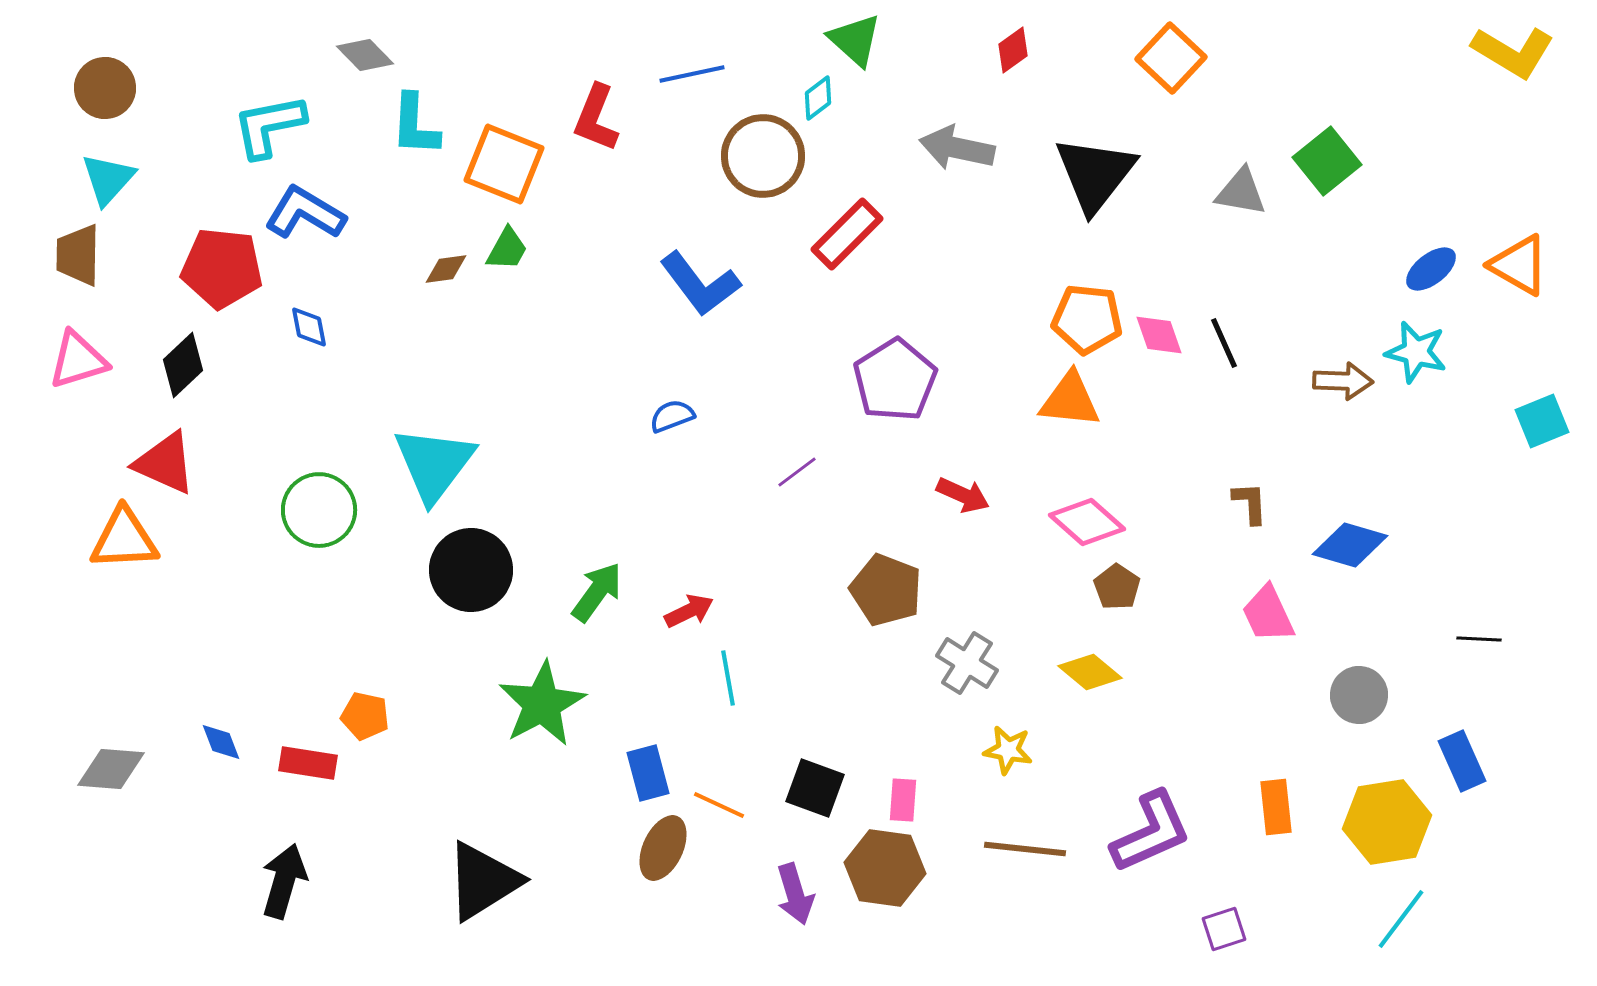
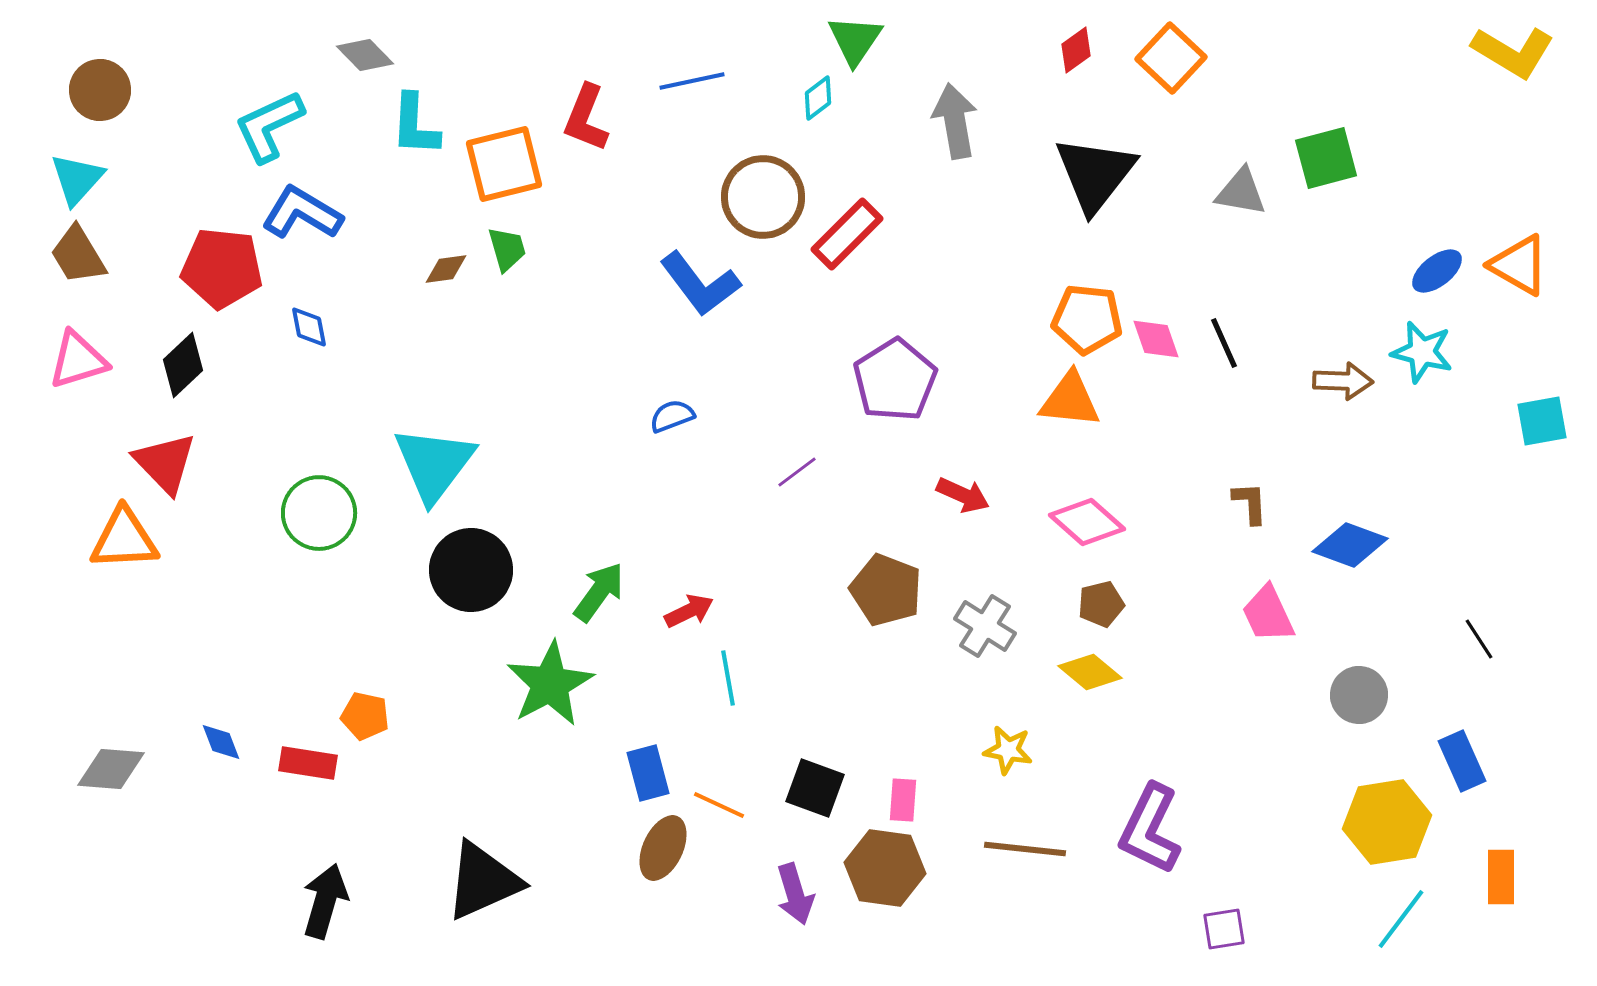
green triangle at (855, 40): rotated 22 degrees clockwise
red diamond at (1013, 50): moved 63 px right
blue line at (692, 74): moved 7 px down
brown circle at (105, 88): moved 5 px left, 2 px down
red L-shape at (596, 118): moved 10 px left
cyan L-shape at (269, 126): rotated 14 degrees counterclockwise
gray arrow at (957, 148): moved 2 px left, 27 px up; rotated 68 degrees clockwise
brown circle at (763, 156): moved 41 px down
green square at (1327, 161): moved 1 px left, 3 px up; rotated 24 degrees clockwise
orange square at (504, 164): rotated 36 degrees counterclockwise
cyan triangle at (108, 179): moved 31 px left
blue L-shape at (305, 213): moved 3 px left
green trapezoid at (507, 249): rotated 45 degrees counterclockwise
brown trapezoid at (78, 255): rotated 32 degrees counterclockwise
blue ellipse at (1431, 269): moved 6 px right, 2 px down
pink diamond at (1159, 335): moved 3 px left, 4 px down
cyan star at (1416, 352): moved 6 px right
cyan square at (1542, 421): rotated 12 degrees clockwise
red triangle at (165, 463): rotated 22 degrees clockwise
green circle at (319, 510): moved 3 px down
blue diamond at (1350, 545): rotated 4 degrees clockwise
brown pentagon at (1117, 587): moved 16 px left, 17 px down; rotated 24 degrees clockwise
green arrow at (597, 592): moved 2 px right
black line at (1479, 639): rotated 54 degrees clockwise
gray cross at (967, 663): moved 18 px right, 37 px up
green star at (542, 704): moved 8 px right, 20 px up
orange rectangle at (1276, 807): moved 225 px right, 70 px down; rotated 6 degrees clockwise
purple L-shape at (1151, 832): moved 1 px left, 3 px up; rotated 140 degrees clockwise
black arrow at (284, 881): moved 41 px right, 20 px down
black triangle at (483, 881): rotated 8 degrees clockwise
purple square at (1224, 929): rotated 9 degrees clockwise
